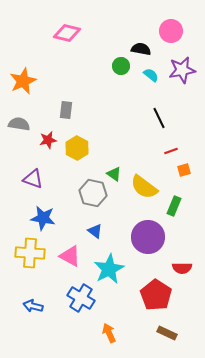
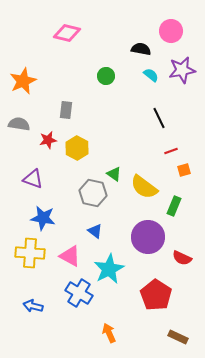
green circle: moved 15 px left, 10 px down
red semicircle: moved 10 px up; rotated 24 degrees clockwise
blue cross: moved 2 px left, 5 px up
brown rectangle: moved 11 px right, 4 px down
